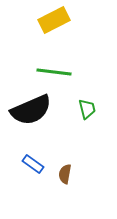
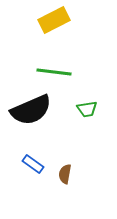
green trapezoid: rotated 95 degrees clockwise
